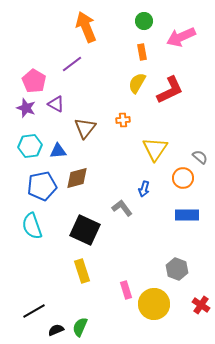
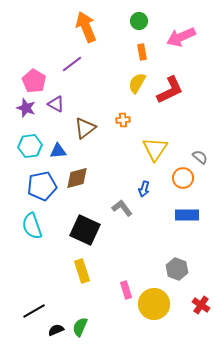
green circle: moved 5 px left
brown triangle: rotated 15 degrees clockwise
